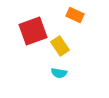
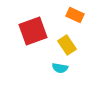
yellow rectangle: moved 7 px right, 1 px up
cyan semicircle: moved 1 px right, 5 px up
